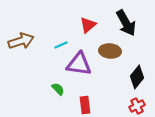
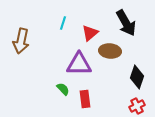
red triangle: moved 2 px right, 8 px down
brown arrow: rotated 120 degrees clockwise
cyan line: moved 2 px right, 22 px up; rotated 48 degrees counterclockwise
purple triangle: rotated 8 degrees counterclockwise
black diamond: rotated 20 degrees counterclockwise
green semicircle: moved 5 px right
red rectangle: moved 6 px up
